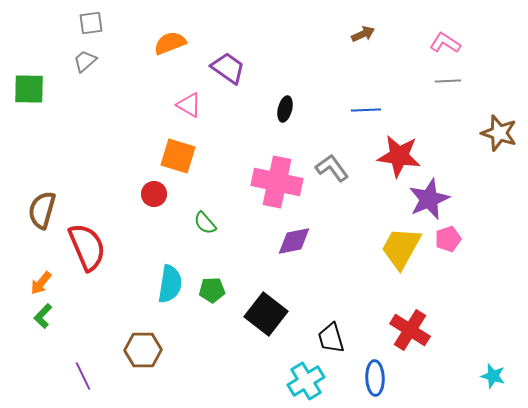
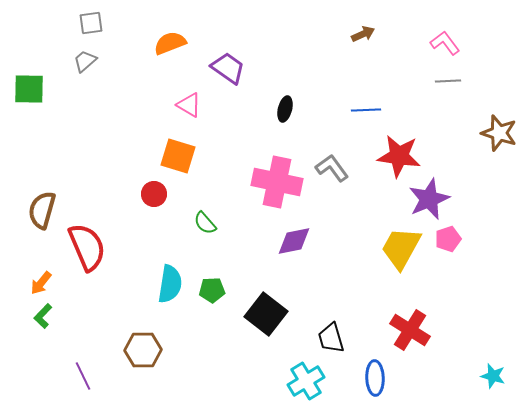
pink L-shape: rotated 20 degrees clockwise
